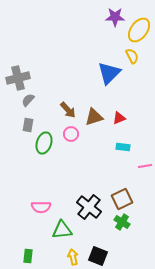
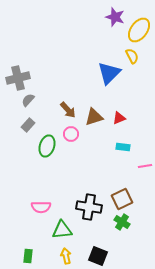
purple star: rotated 18 degrees clockwise
gray rectangle: rotated 32 degrees clockwise
green ellipse: moved 3 px right, 3 px down
black cross: rotated 30 degrees counterclockwise
yellow arrow: moved 7 px left, 1 px up
